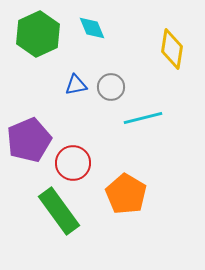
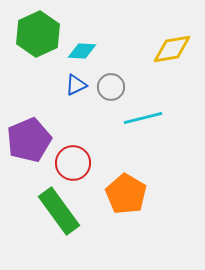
cyan diamond: moved 10 px left, 23 px down; rotated 64 degrees counterclockwise
yellow diamond: rotated 72 degrees clockwise
blue triangle: rotated 15 degrees counterclockwise
